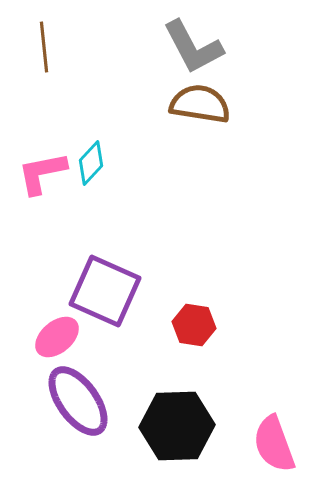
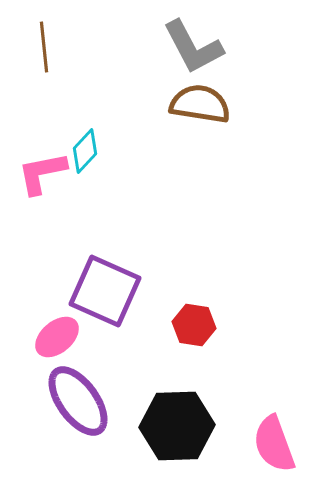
cyan diamond: moved 6 px left, 12 px up
